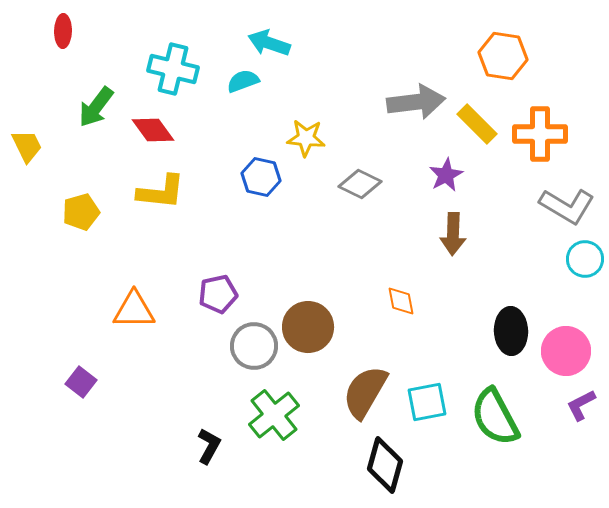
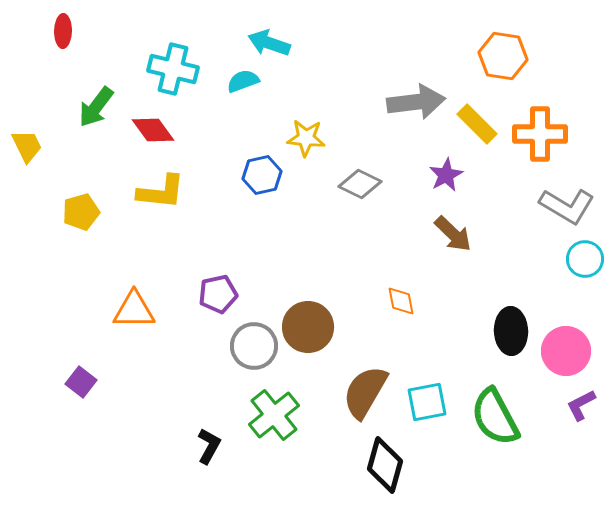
blue hexagon: moved 1 px right, 2 px up; rotated 24 degrees counterclockwise
brown arrow: rotated 48 degrees counterclockwise
